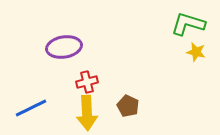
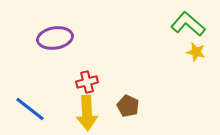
green L-shape: rotated 24 degrees clockwise
purple ellipse: moved 9 px left, 9 px up
blue line: moved 1 px left, 1 px down; rotated 64 degrees clockwise
